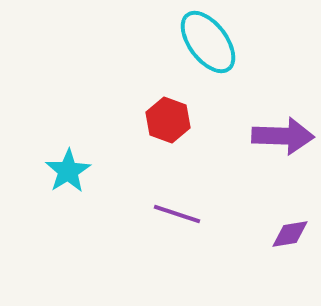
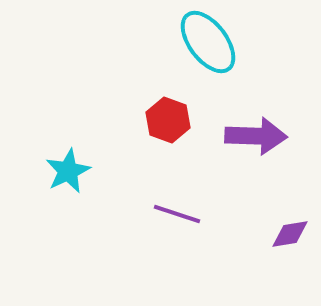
purple arrow: moved 27 px left
cyan star: rotated 6 degrees clockwise
